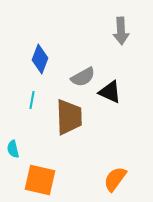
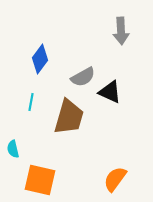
blue diamond: rotated 16 degrees clockwise
cyan line: moved 1 px left, 2 px down
brown trapezoid: rotated 18 degrees clockwise
